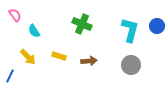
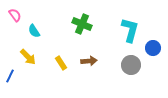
blue circle: moved 4 px left, 22 px down
yellow rectangle: moved 2 px right, 7 px down; rotated 40 degrees clockwise
